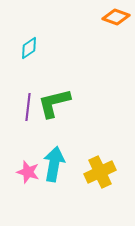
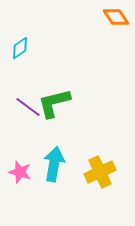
orange diamond: rotated 36 degrees clockwise
cyan diamond: moved 9 px left
purple line: rotated 60 degrees counterclockwise
pink star: moved 8 px left
